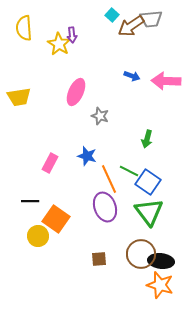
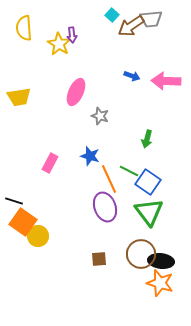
blue star: moved 3 px right
black line: moved 16 px left; rotated 18 degrees clockwise
orange square: moved 33 px left, 3 px down
orange star: moved 2 px up
